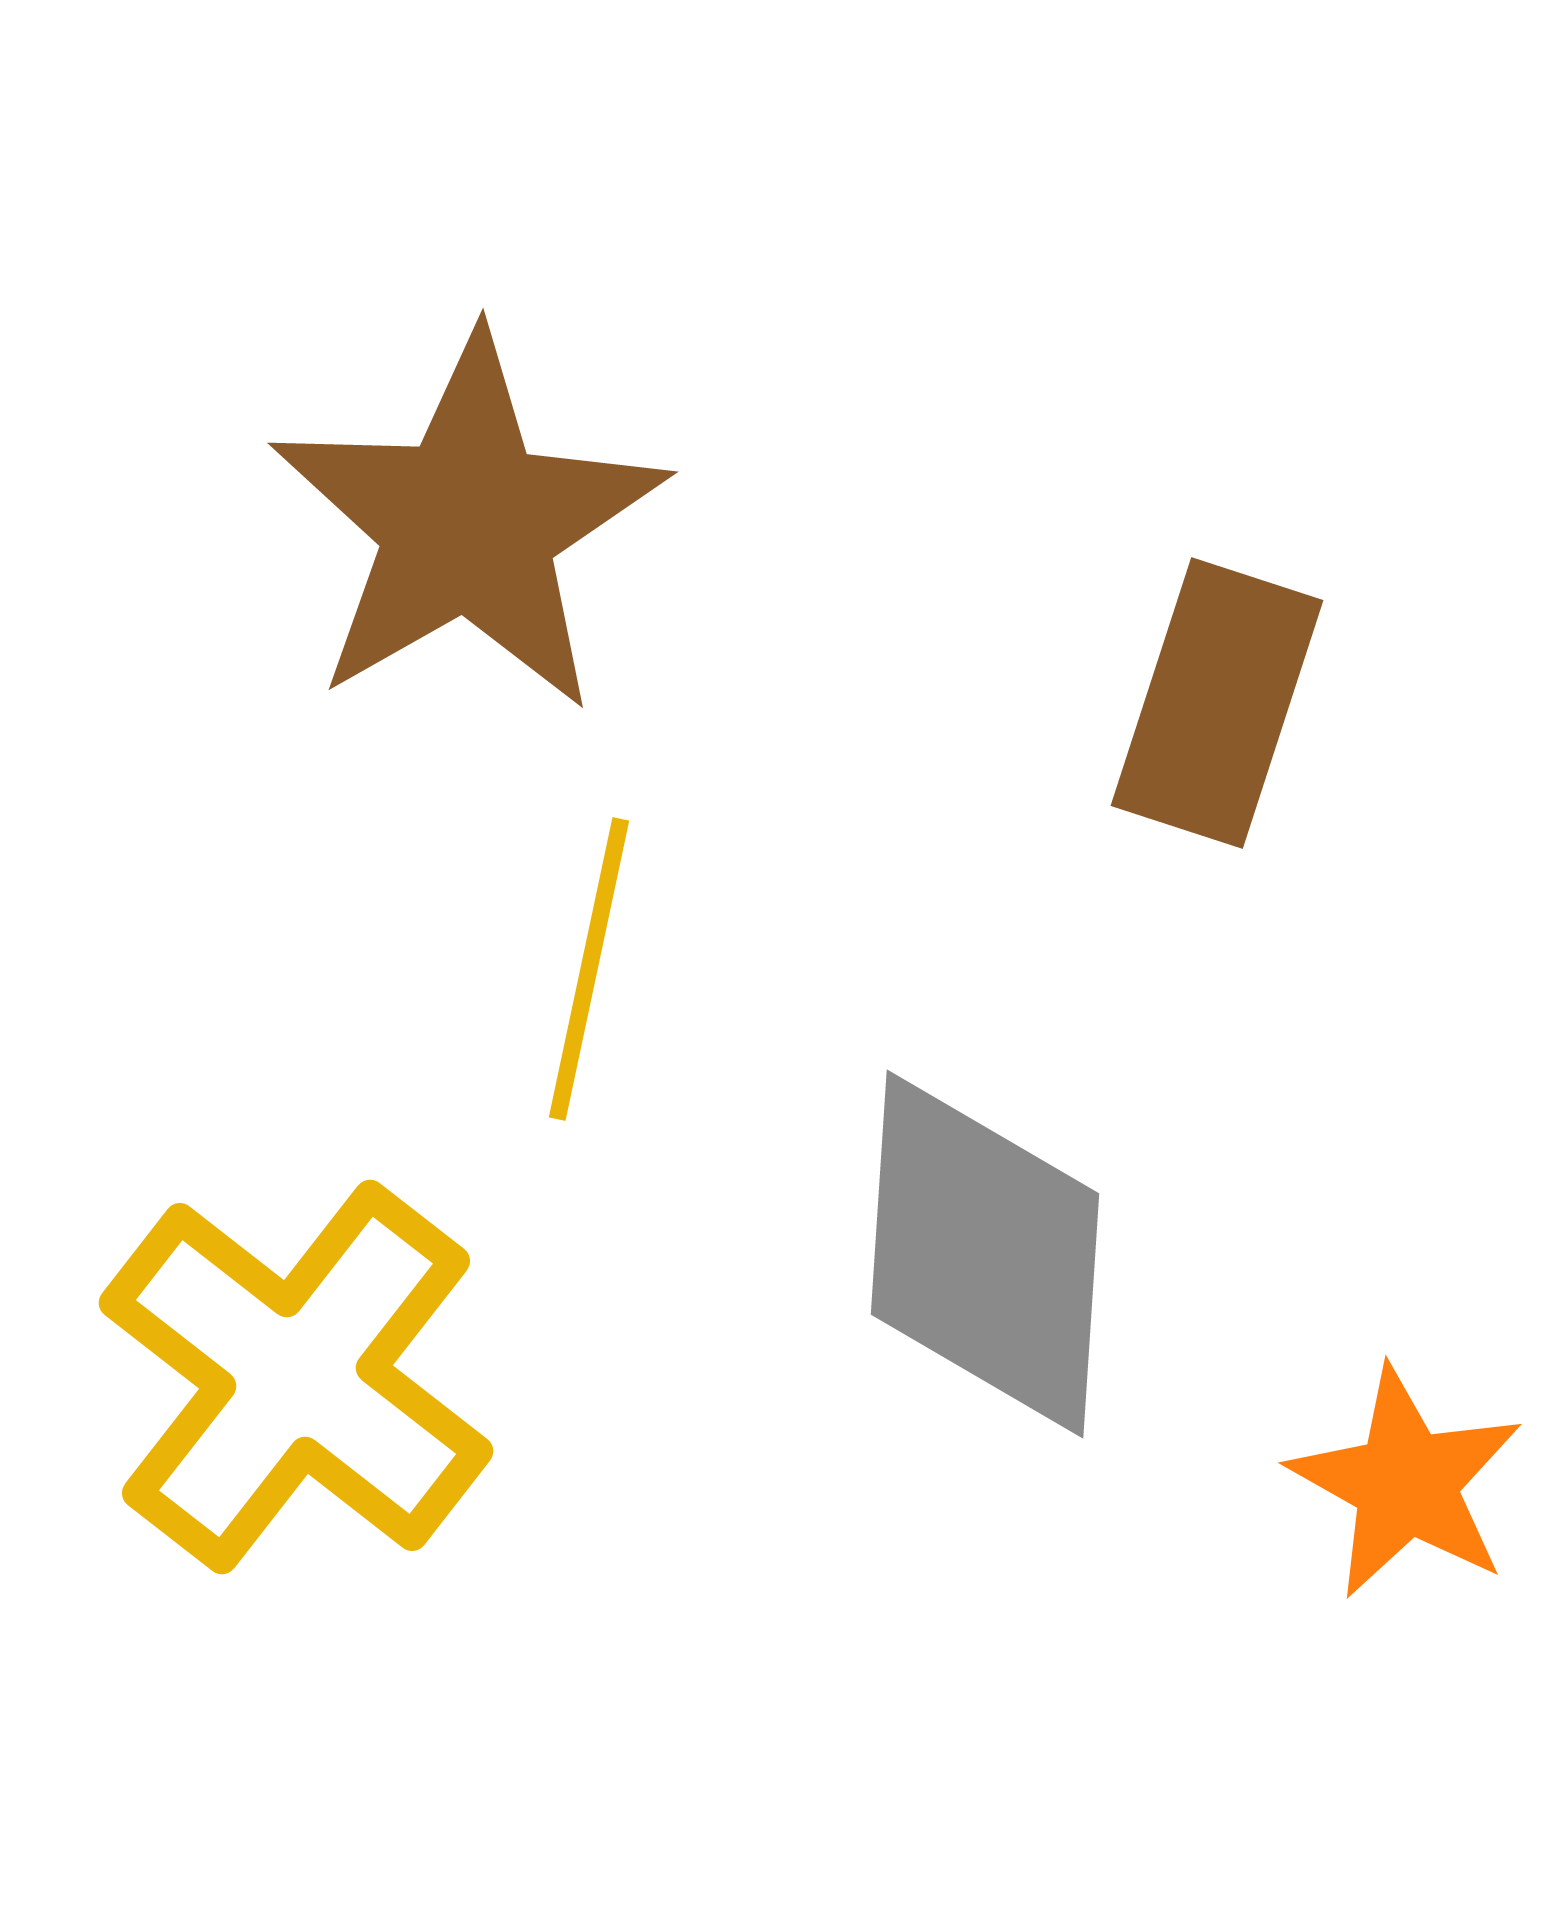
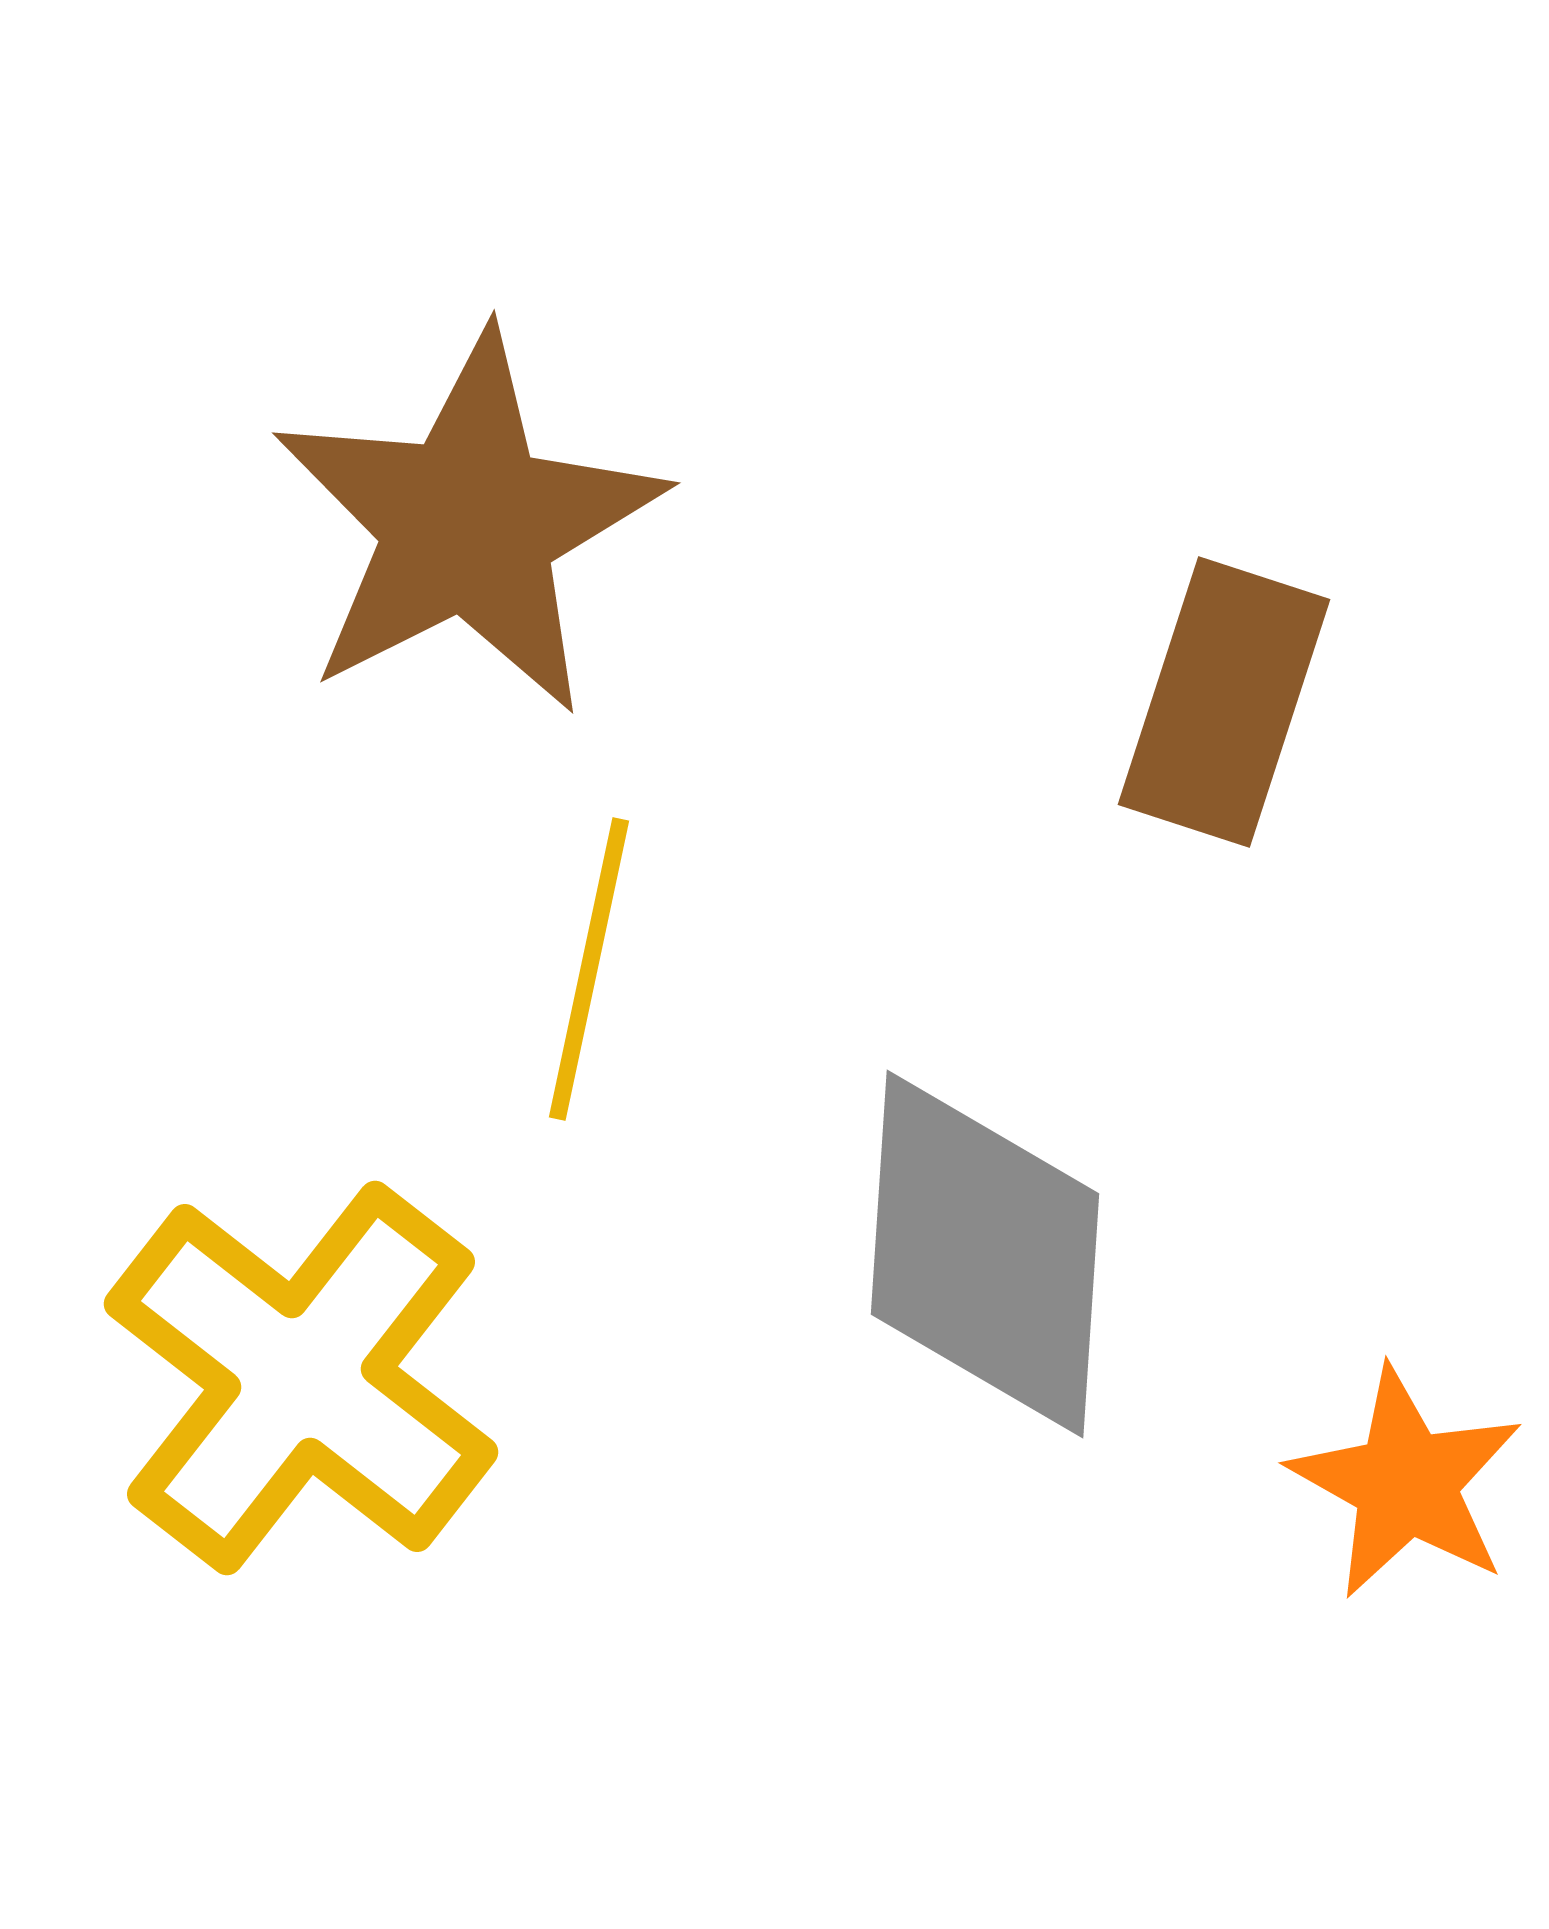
brown star: rotated 3 degrees clockwise
brown rectangle: moved 7 px right, 1 px up
yellow cross: moved 5 px right, 1 px down
